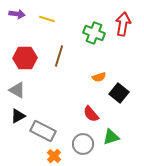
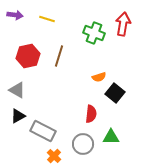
purple arrow: moved 2 px left, 1 px down
red hexagon: moved 3 px right, 2 px up; rotated 10 degrees counterclockwise
black square: moved 4 px left
red semicircle: rotated 132 degrees counterclockwise
green triangle: rotated 18 degrees clockwise
